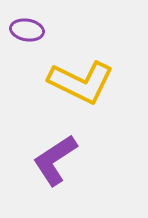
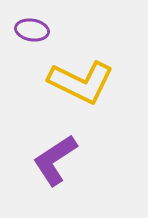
purple ellipse: moved 5 px right
